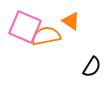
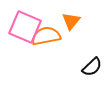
orange triangle: rotated 36 degrees clockwise
black semicircle: rotated 15 degrees clockwise
